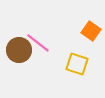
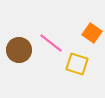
orange square: moved 1 px right, 2 px down
pink line: moved 13 px right
